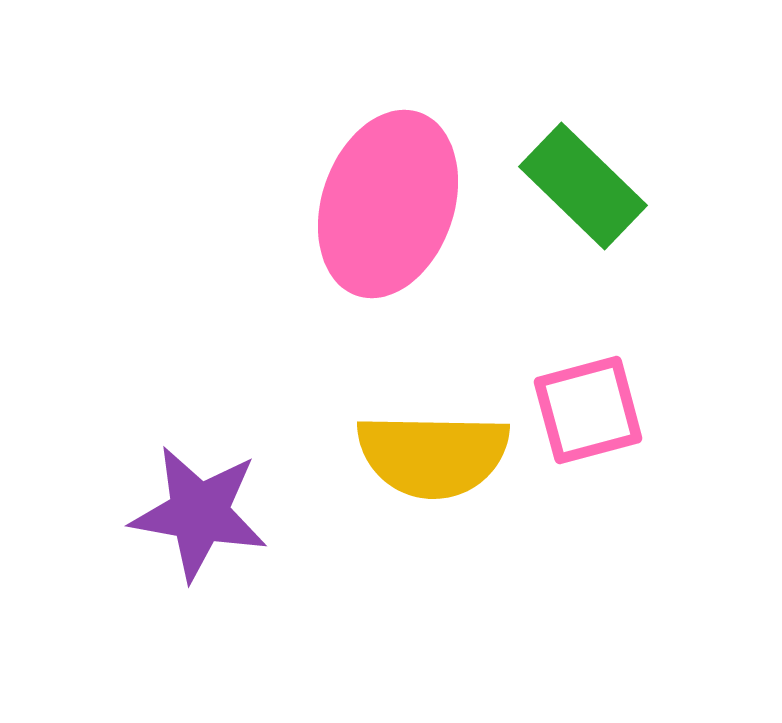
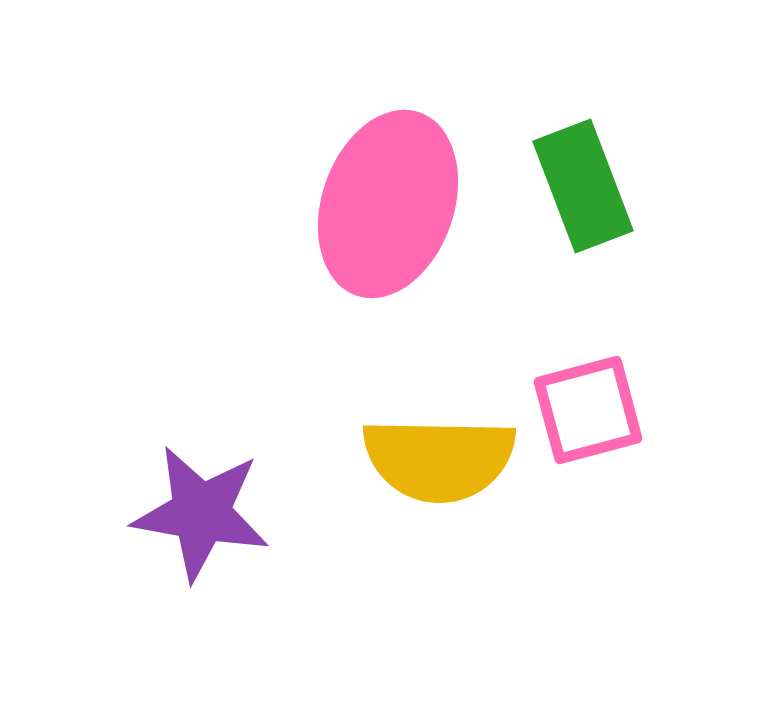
green rectangle: rotated 25 degrees clockwise
yellow semicircle: moved 6 px right, 4 px down
purple star: moved 2 px right
